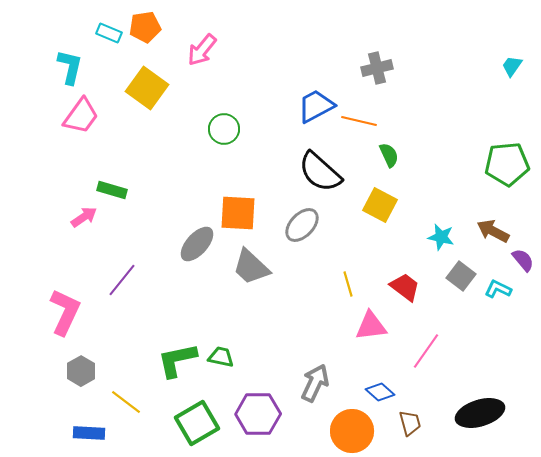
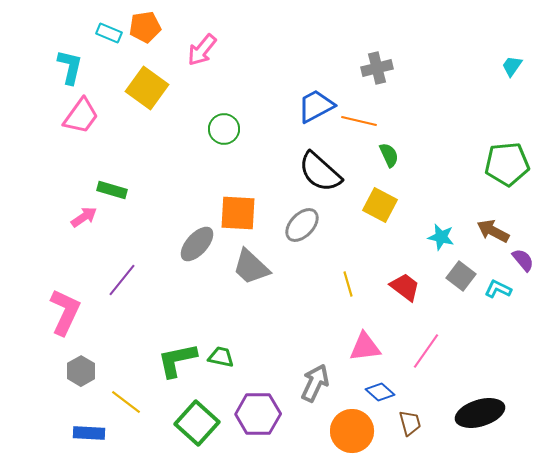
pink triangle at (371, 326): moved 6 px left, 21 px down
green square at (197, 423): rotated 18 degrees counterclockwise
